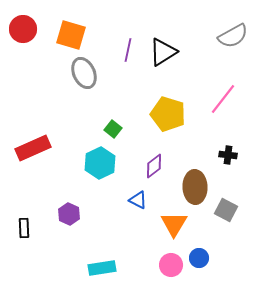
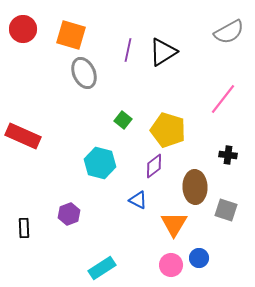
gray semicircle: moved 4 px left, 4 px up
yellow pentagon: moved 16 px down
green square: moved 10 px right, 9 px up
red rectangle: moved 10 px left, 12 px up; rotated 48 degrees clockwise
cyan hexagon: rotated 20 degrees counterclockwise
gray square: rotated 10 degrees counterclockwise
purple hexagon: rotated 15 degrees clockwise
cyan rectangle: rotated 24 degrees counterclockwise
